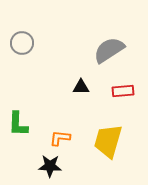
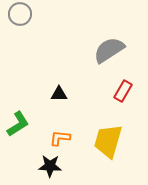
gray circle: moved 2 px left, 29 px up
black triangle: moved 22 px left, 7 px down
red rectangle: rotated 55 degrees counterclockwise
green L-shape: rotated 124 degrees counterclockwise
